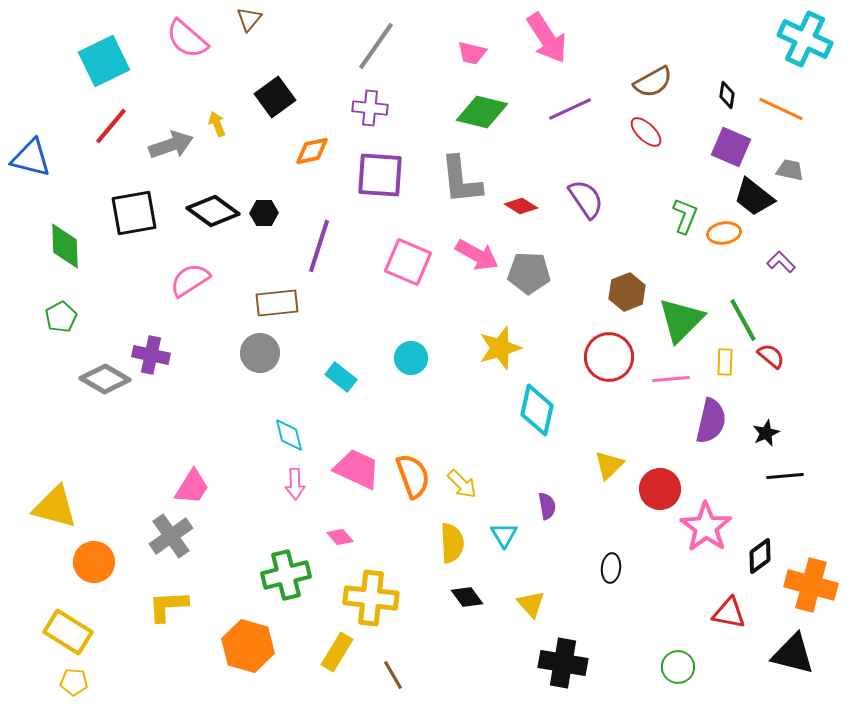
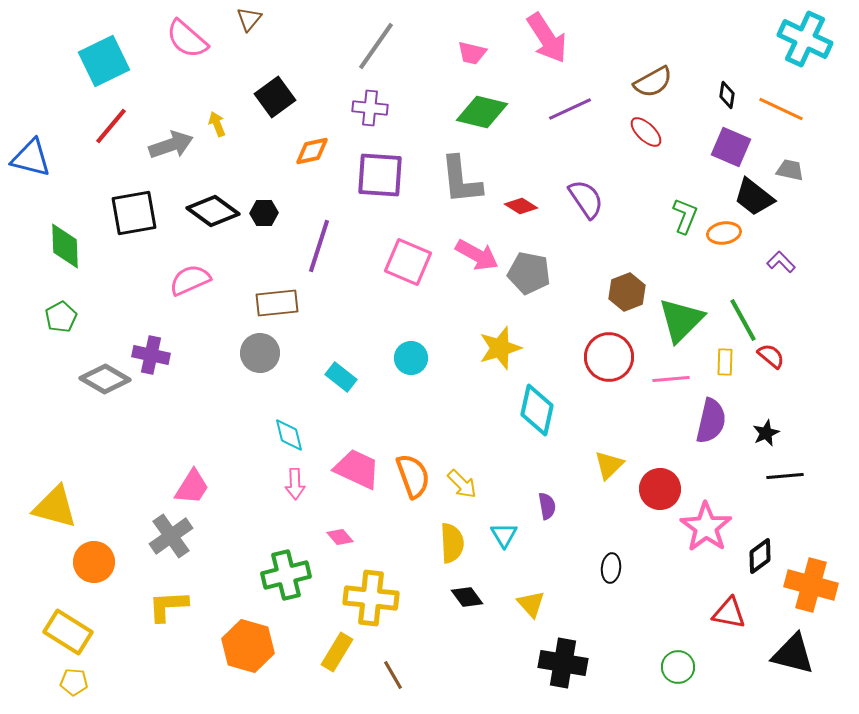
gray pentagon at (529, 273): rotated 9 degrees clockwise
pink semicircle at (190, 280): rotated 9 degrees clockwise
